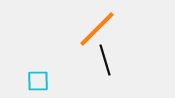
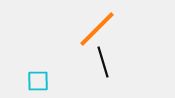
black line: moved 2 px left, 2 px down
